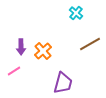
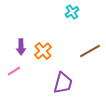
cyan cross: moved 4 px left, 1 px up; rotated 16 degrees clockwise
brown line: moved 7 px down
